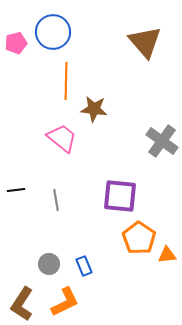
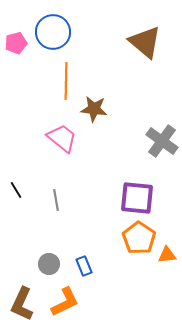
brown triangle: rotated 9 degrees counterclockwise
black line: rotated 66 degrees clockwise
purple square: moved 17 px right, 2 px down
brown L-shape: rotated 8 degrees counterclockwise
